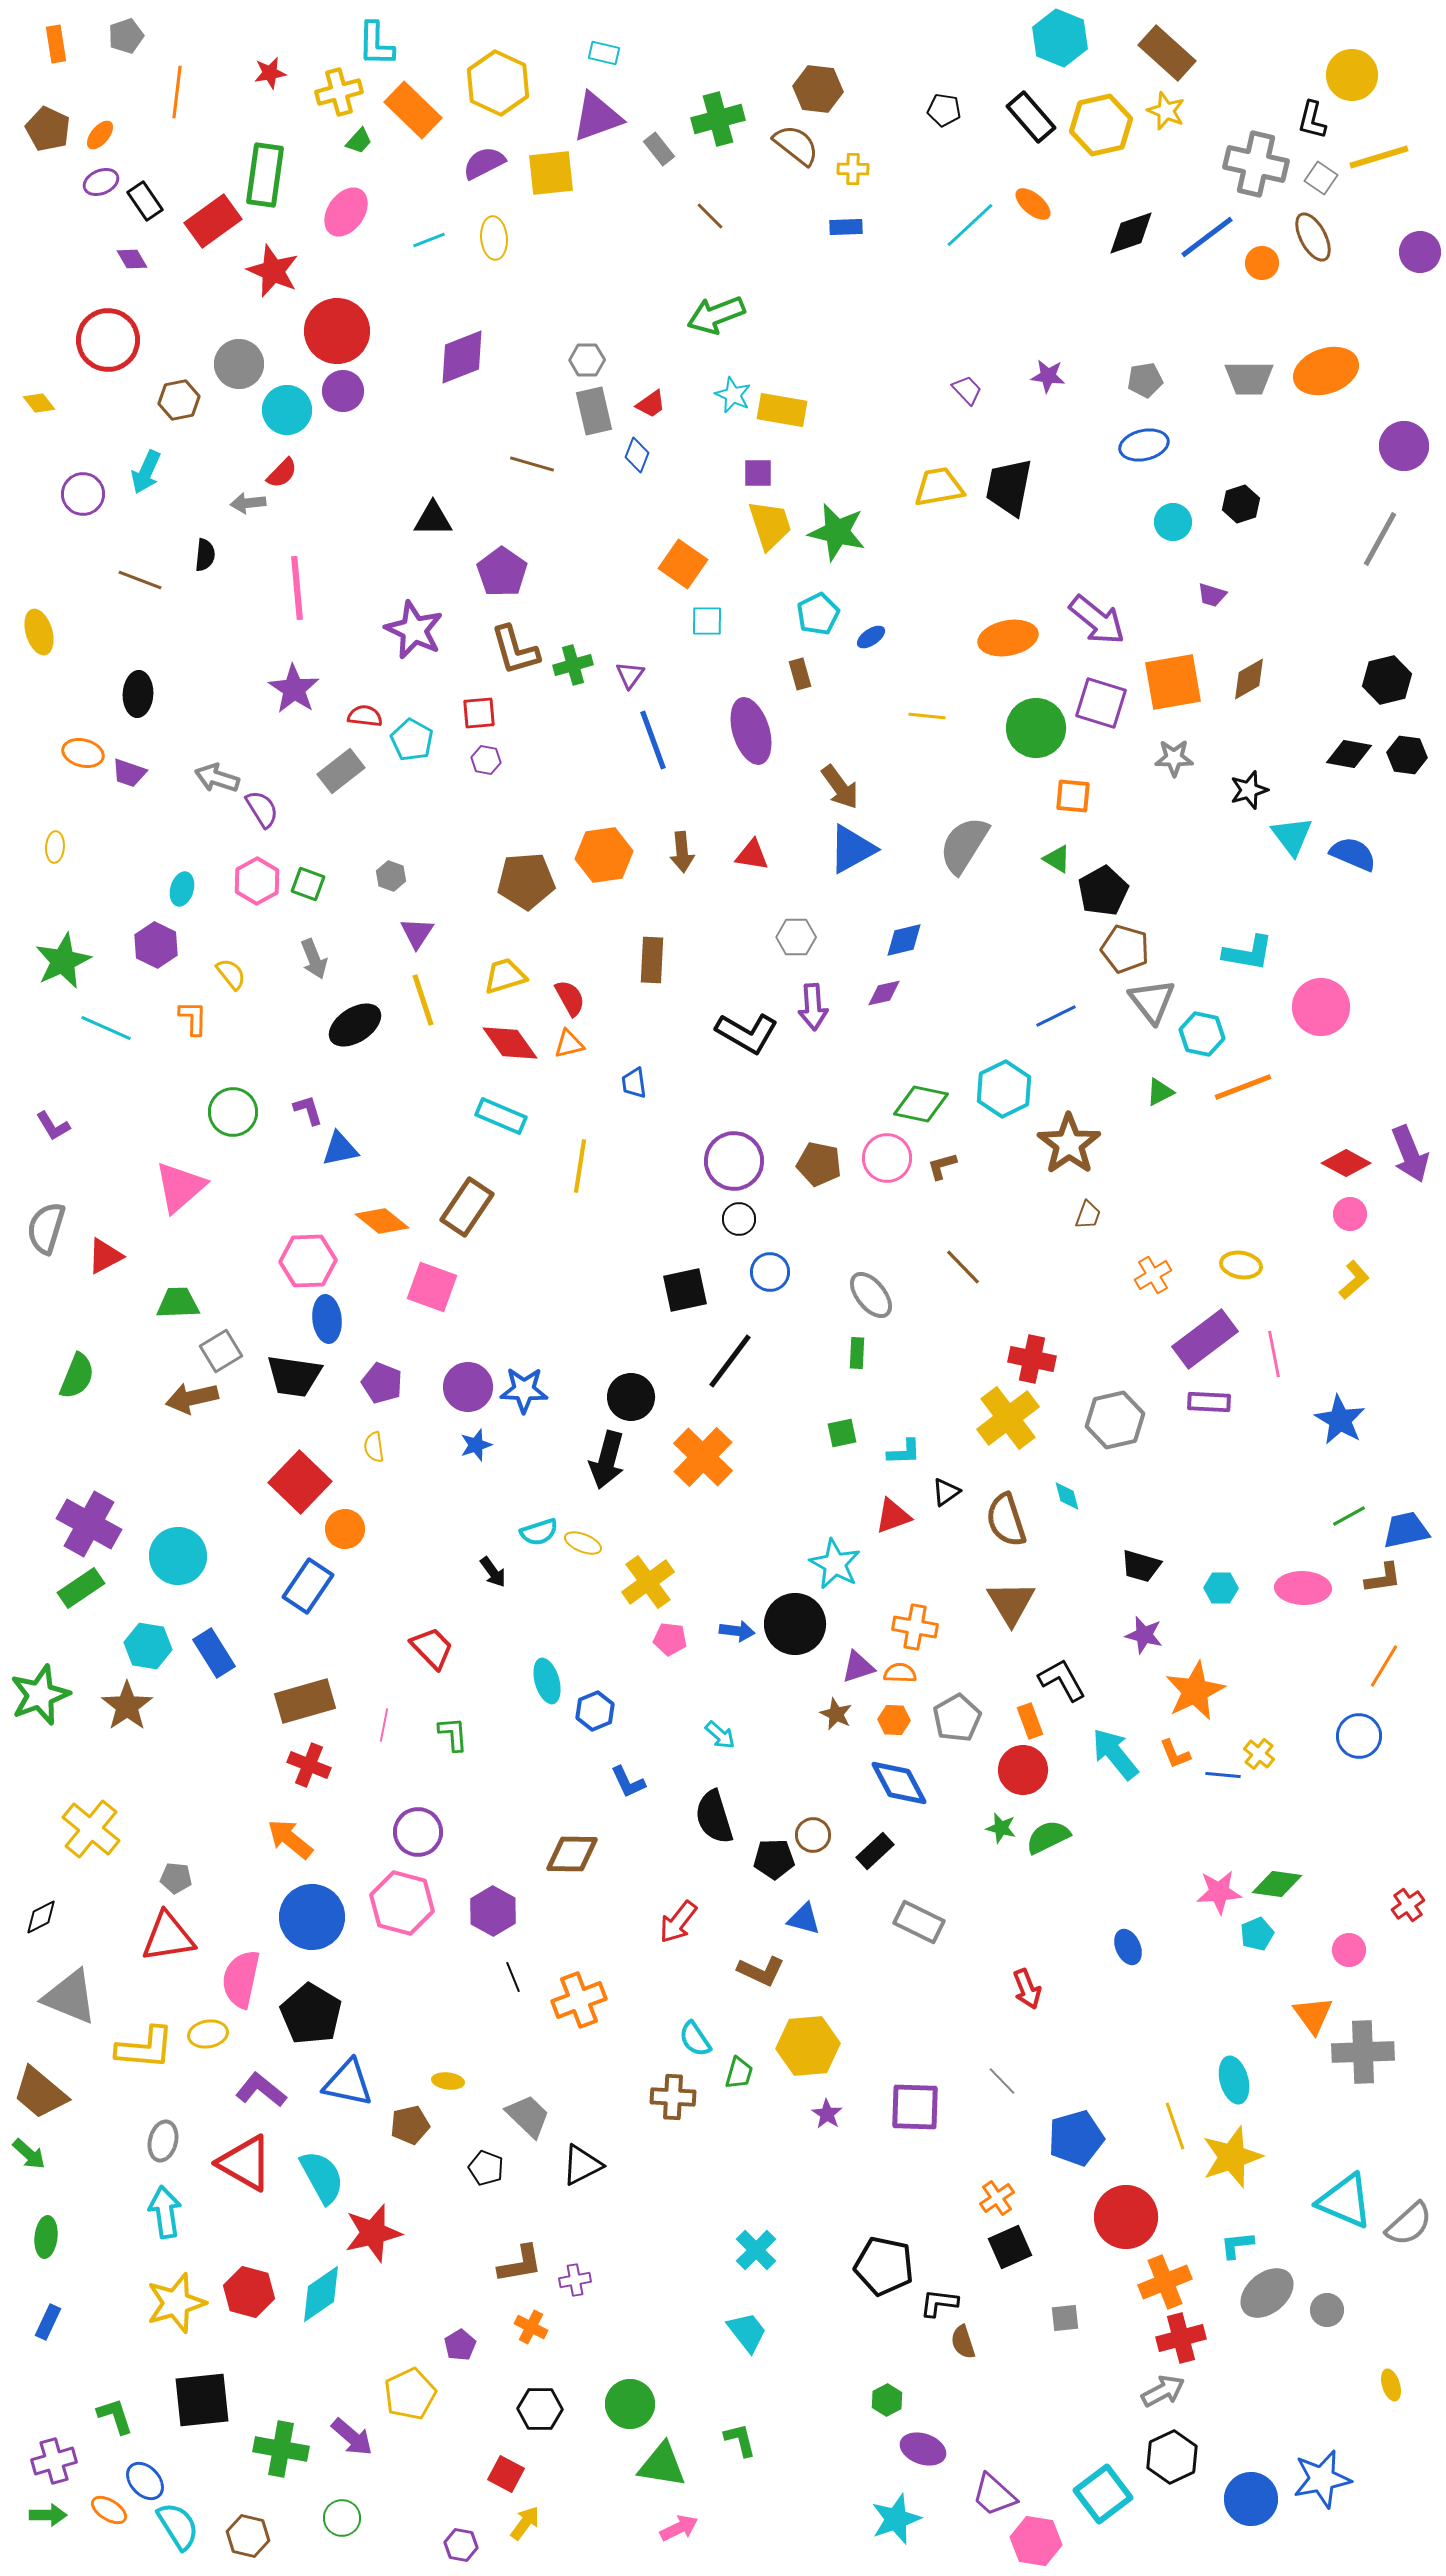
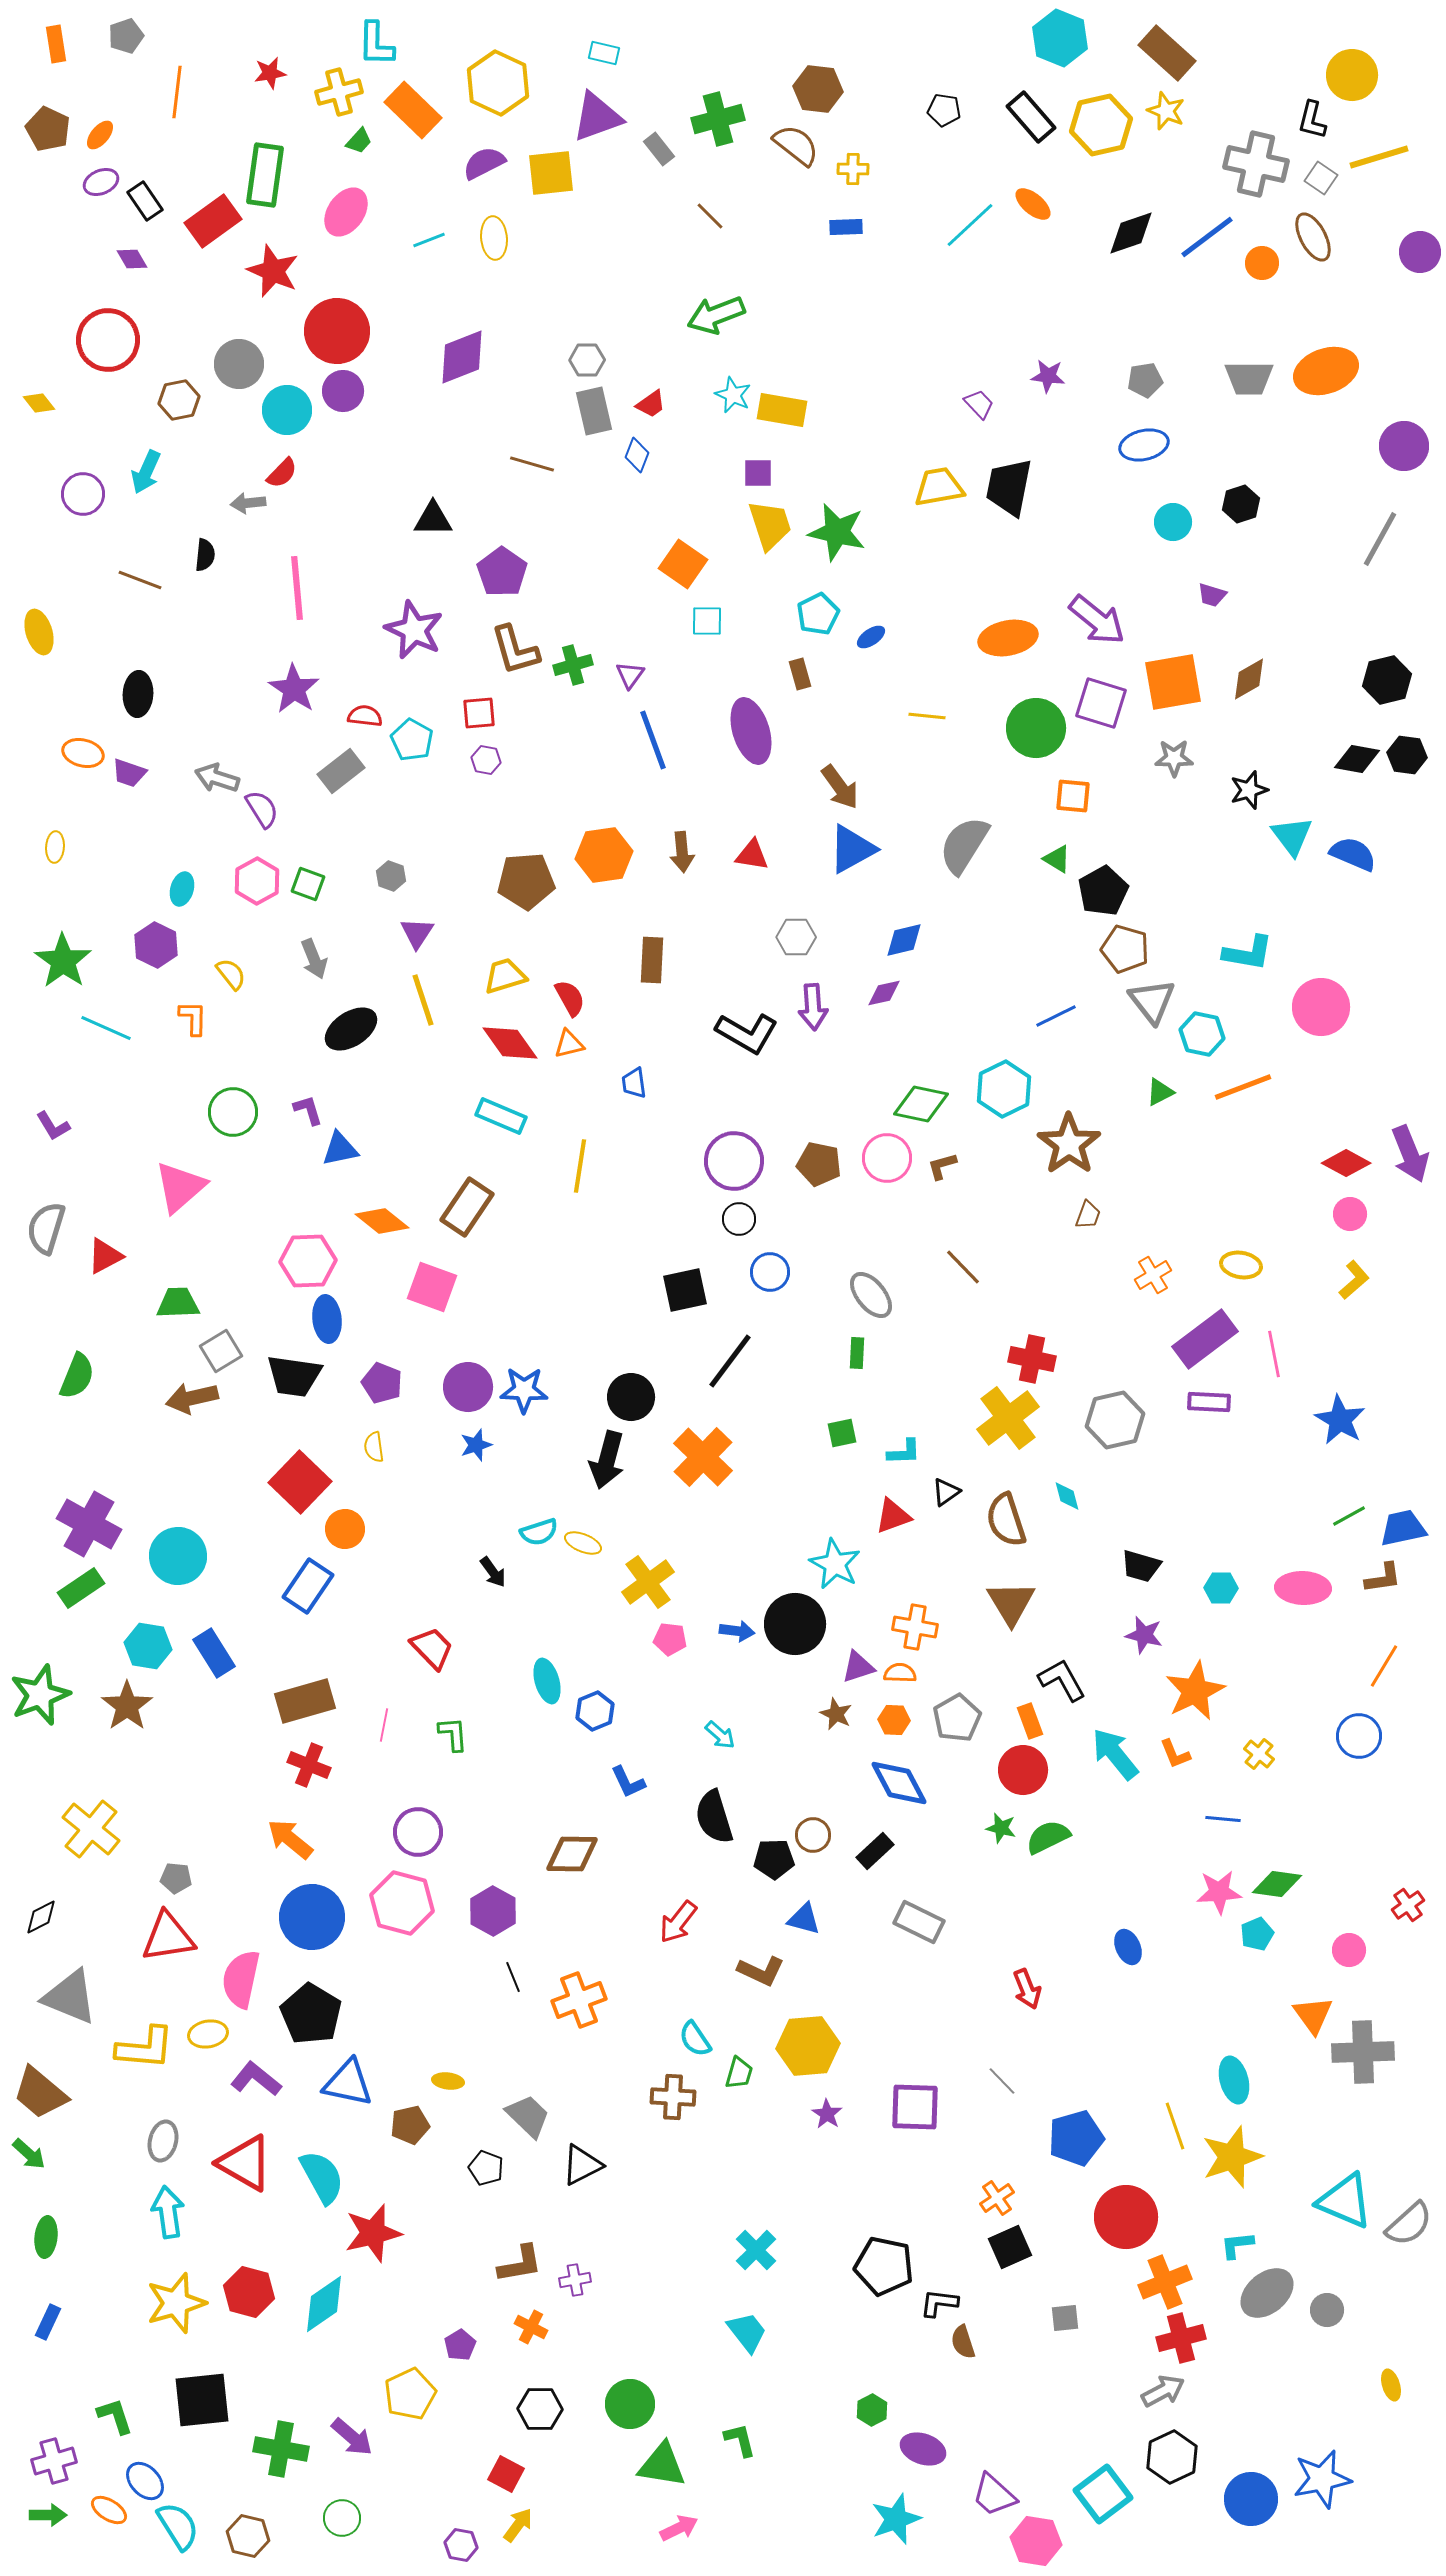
purple trapezoid at (967, 390): moved 12 px right, 14 px down
black diamond at (1349, 754): moved 8 px right, 5 px down
green star at (63, 961): rotated 12 degrees counterclockwise
black ellipse at (355, 1025): moved 4 px left, 4 px down
blue trapezoid at (1406, 1530): moved 3 px left, 2 px up
blue line at (1223, 1775): moved 44 px down
purple L-shape at (261, 2090): moved 5 px left, 11 px up
cyan arrow at (165, 2212): moved 3 px right
cyan diamond at (321, 2294): moved 3 px right, 10 px down
green hexagon at (887, 2400): moved 15 px left, 10 px down
yellow arrow at (525, 2523): moved 7 px left, 2 px down
